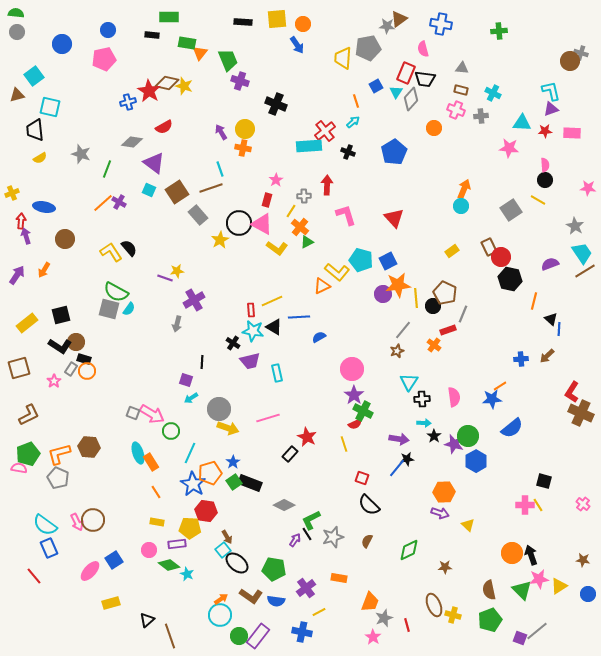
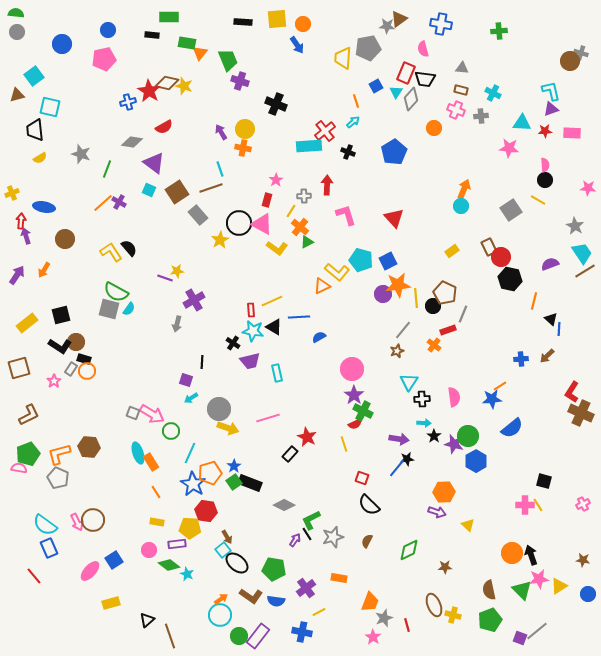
blue star at (233, 462): moved 1 px right, 4 px down
pink cross at (583, 504): rotated 24 degrees clockwise
purple arrow at (440, 513): moved 3 px left, 1 px up
